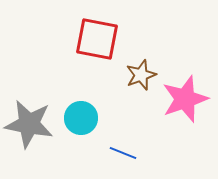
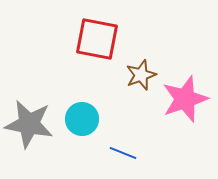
cyan circle: moved 1 px right, 1 px down
